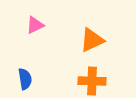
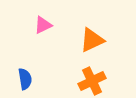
pink triangle: moved 8 px right
orange cross: rotated 28 degrees counterclockwise
